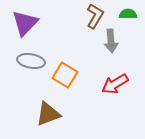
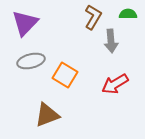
brown L-shape: moved 2 px left, 1 px down
gray ellipse: rotated 24 degrees counterclockwise
brown triangle: moved 1 px left, 1 px down
